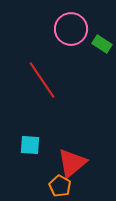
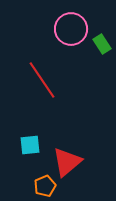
green rectangle: rotated 24 degrees clockwise
cyan square: rotated 10 degrees counterclockwise
red triangle: moved 5 px left, 1 px up
orange pentagon: moved 15 px left; rotated 20 degrees clockwise
